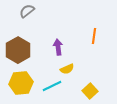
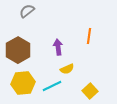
orange line: moved 5 px left
yellow hexagon: moved 2 px right
